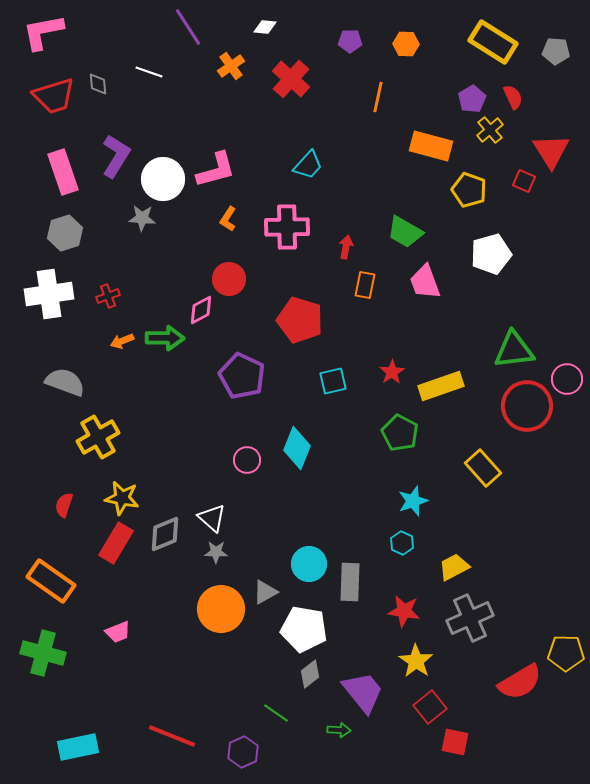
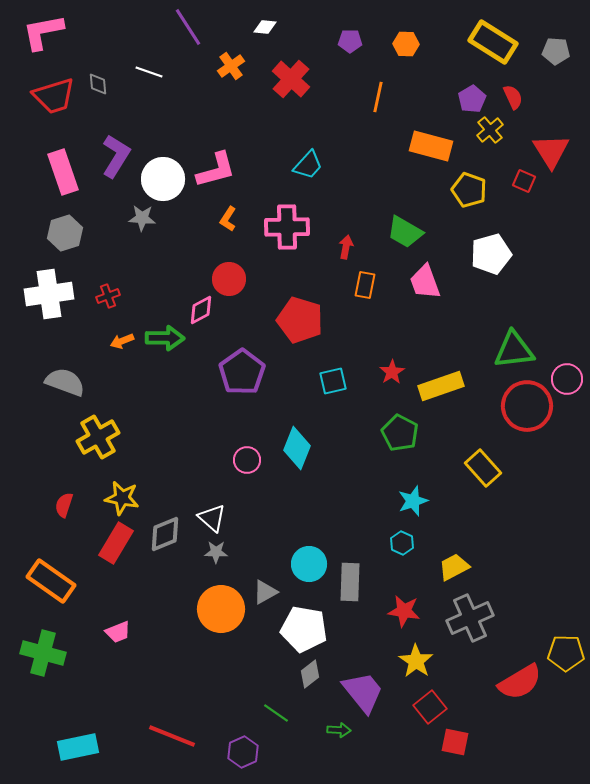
purple pentagon at (242, 376): moved 4 px up; rotated 12 degrees clockwise
